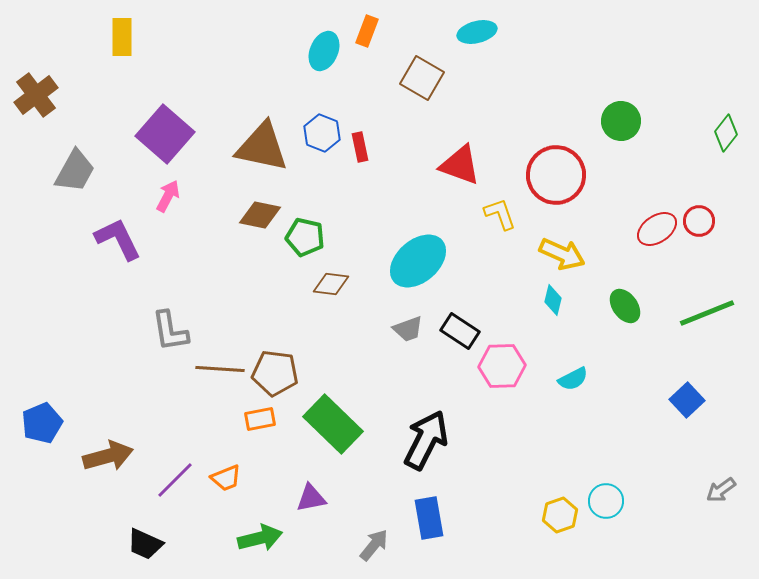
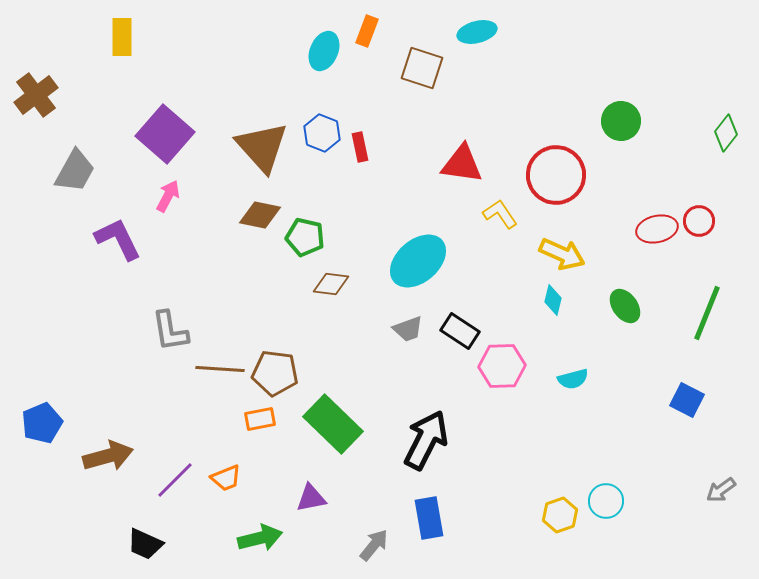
brown square at (422, 78): moved 10 px up; rotated 12 degrees counterclockwise
brown triangle at (262, 147): rotated 36 degrees clockwise
red triangle at (460, 165): moved 2 px right, 1 px up; rotated 12 degrees counterclockwise
yellow L-shape at (500, 214): rotated 15 degrees counterclockwise
red ellipse at (657, 229): rotated 21 degrees clockwise
green line at (707, 313): rotated 46 degrees counterclockwise
cyan semicircle at (573, 379): rotated 12 degrees clockwise
blue square at (687, 400): rotated 20 degrees counterclockwise
